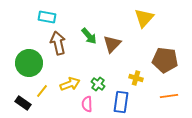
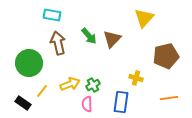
cyan rectangle: moved 5 px right, 2 px up
brown triangle: moved 5 px up
brown pentagon: moved 1 px right, 4 px up; rotated 20 degrees counterclockwise
green cross: moved 5 px left, 1 px down; rotated 24 degrees clockwise
orange line: moved 2 px down
